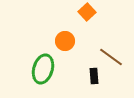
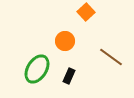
orange square: moved 1 px left
green ellipse: moved 6 px left; rotated 16 degrees clockwise
black rectangle: moved 25 px left; rotated 28 degrees clockwise
